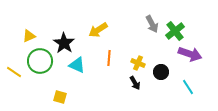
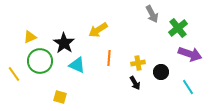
gray arrow: moved 10 px up
green cross: moved 3 px right, 3 px up
yellow triangle: moved 1 px right, 1 px down
yellow cross: rotated 32 degrees counterclockwise
yellow line: moved 2 px down; rotated 21 degrees clockwise
